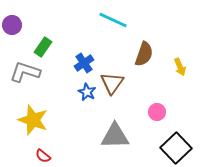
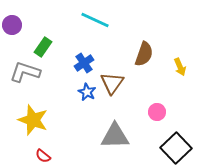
cyan line: moved 18 px left
